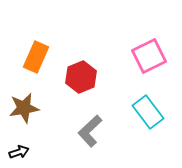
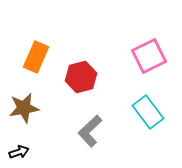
red hexagon: rotated 8 degrees clockwise
